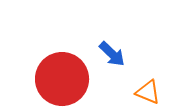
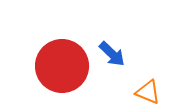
red circle: moved 13 px up
